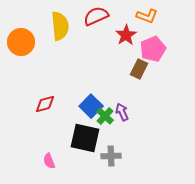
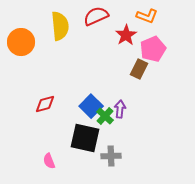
purple arrow: moved 2 px left, 3 px up; rotated 30 degrees clockwise
